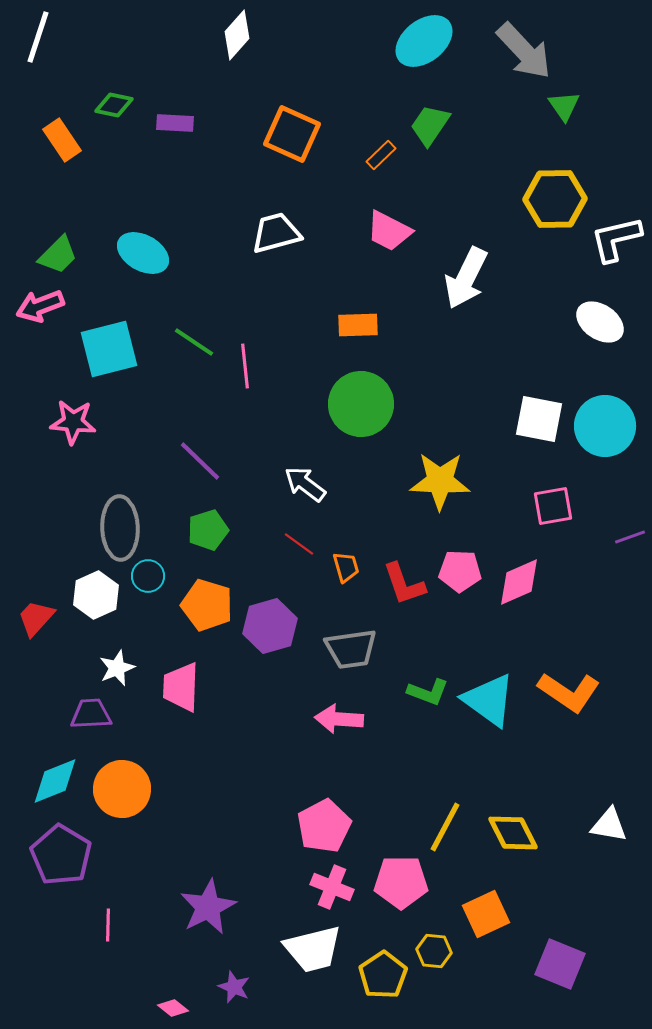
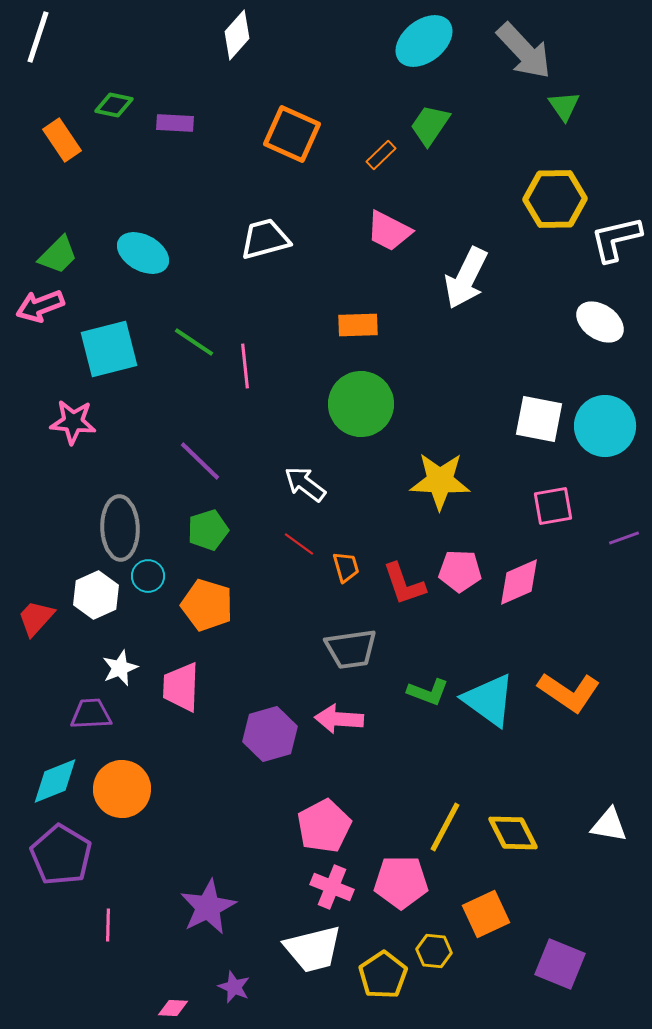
white trapezoid at (276, 233): moved 11 px left, 6 px down
purple line at (630, 537): moved 6 px left, 1 px down
purple hexagon at (270, 626): moved 108 px down
white star at (117, 668): moved 3 px right
pink diamond at (173, 1008): rotated 36 degrees counterclockwise
